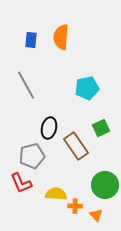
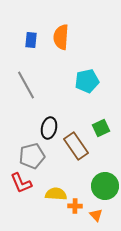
cyan pentagon: moved 7 px up
green circle: moved 1 px down
